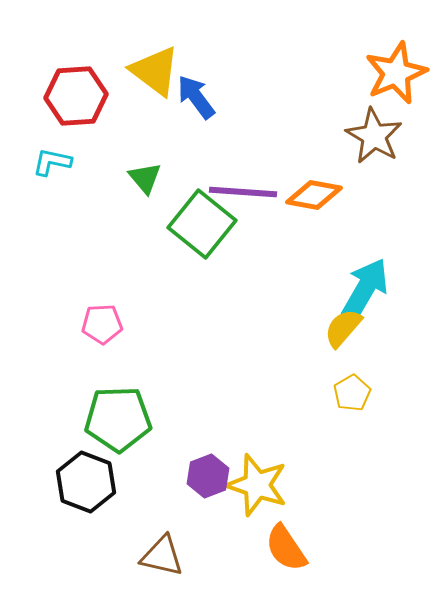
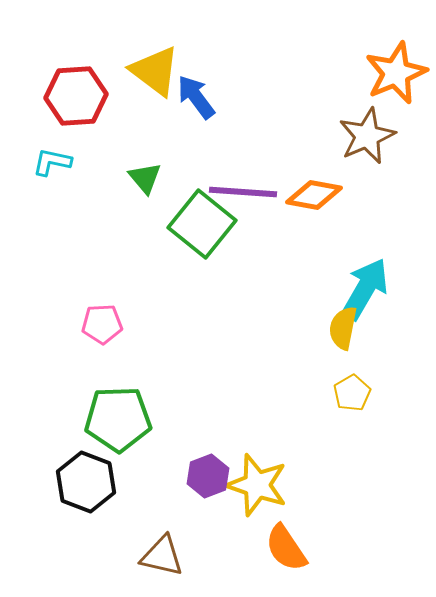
brown star: moved 7 px left; rotated 18 degrees clockwise
yellow semicircle: rotated 30 degrees counterclockwise
